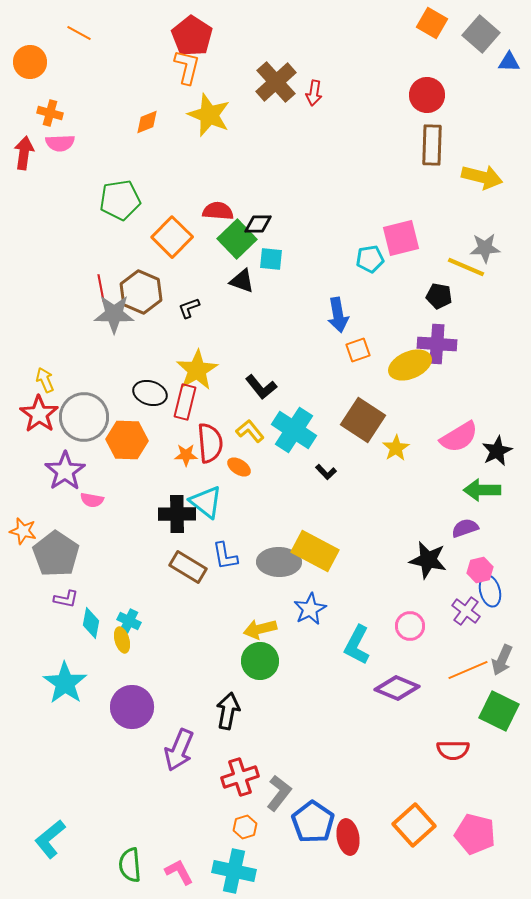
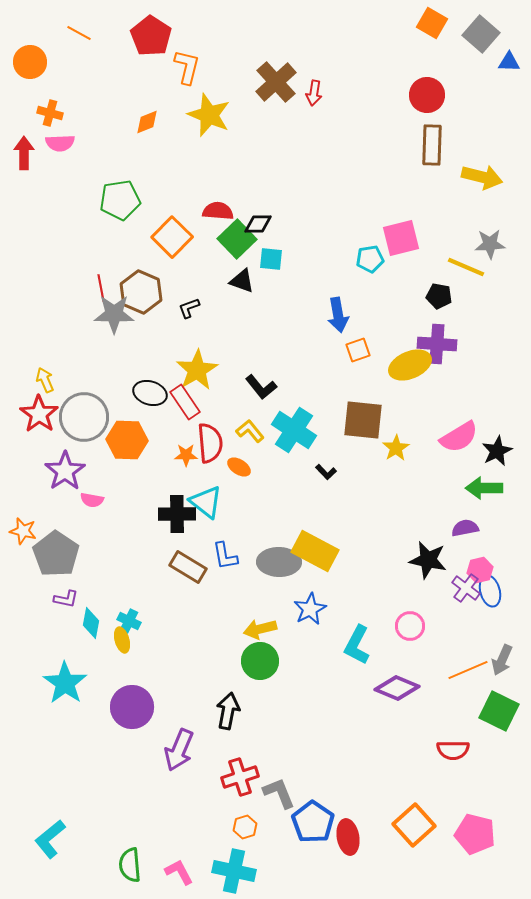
red pentagon at (192, 36): moved 41 px left
red arrow at (24, 153): rotated 8 degrees counterclockwise
gray star at (485, 248): moved 5 px right, 4 px up
red rectangle at (185, 402): rotated 48 degrees counterclockwise
brown square at (363, 420): rotated 27 degrees counterclockwise
green arrow at (482, 490): moved 2 px right, 2 px up
purple semicircle at (465, 528): rotated 8 degrees clockwise
purple cross at (466, 611): moved 23 px up
gray L-shape at (279, 793): rotated 60 degrees counterclockwise
